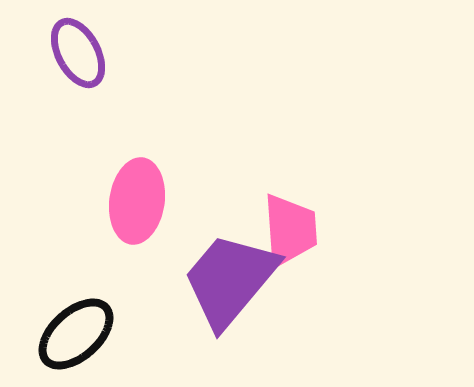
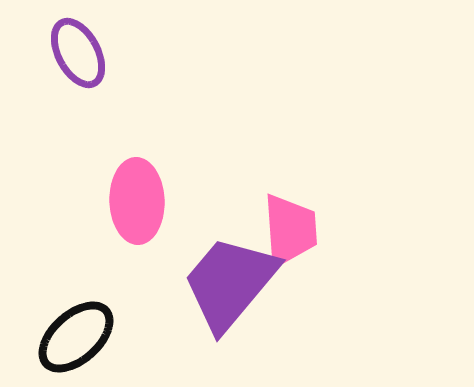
pink ellipse: rotated 10 degrees counterclockwise
purple trapezoid: moved 3 px down
black ellipse: moved 3 px down
